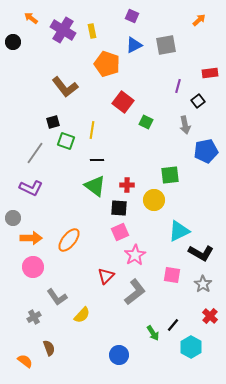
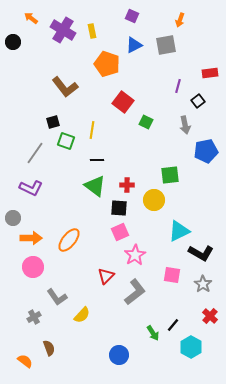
orange arrow at (199, 20): moved 19 px left; rotated 152 degrees clockwise
